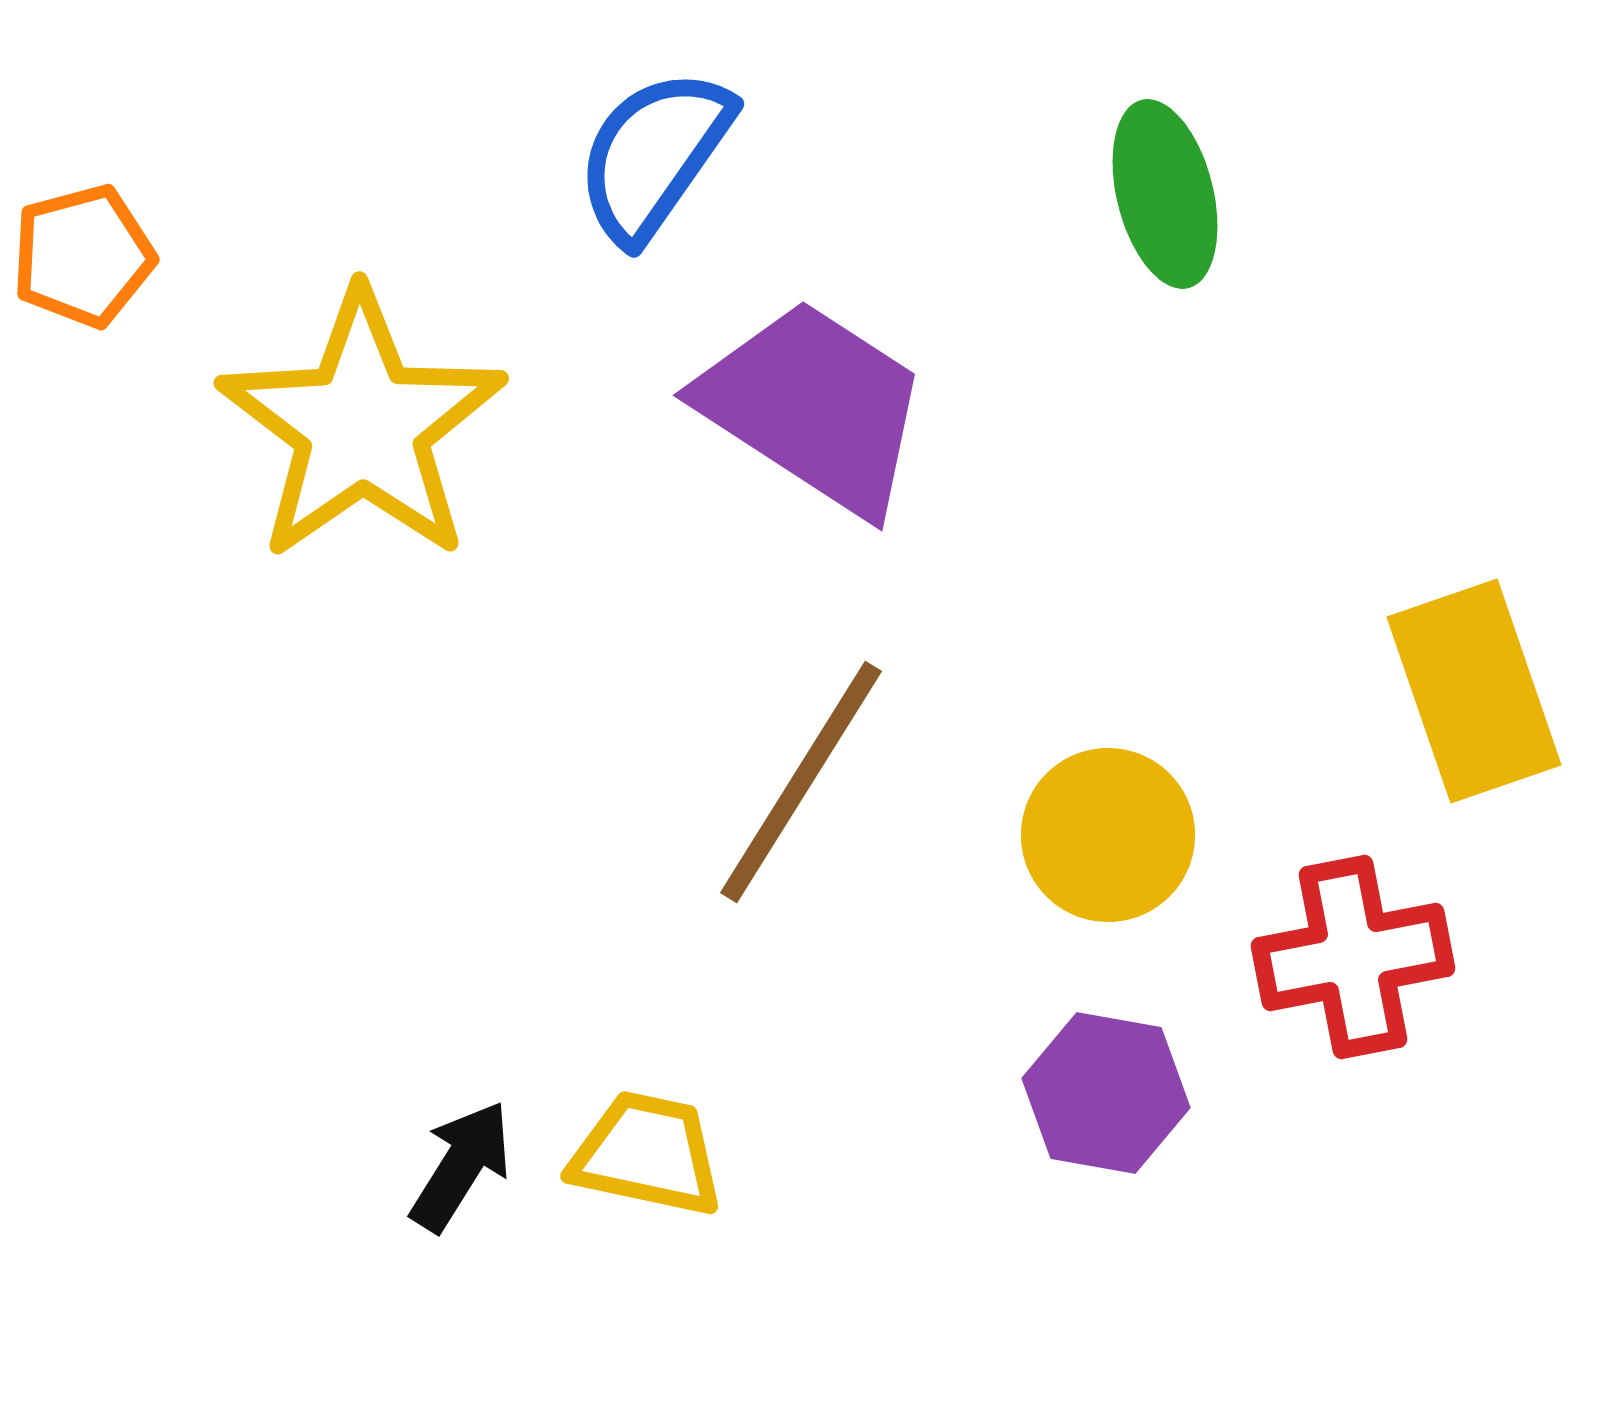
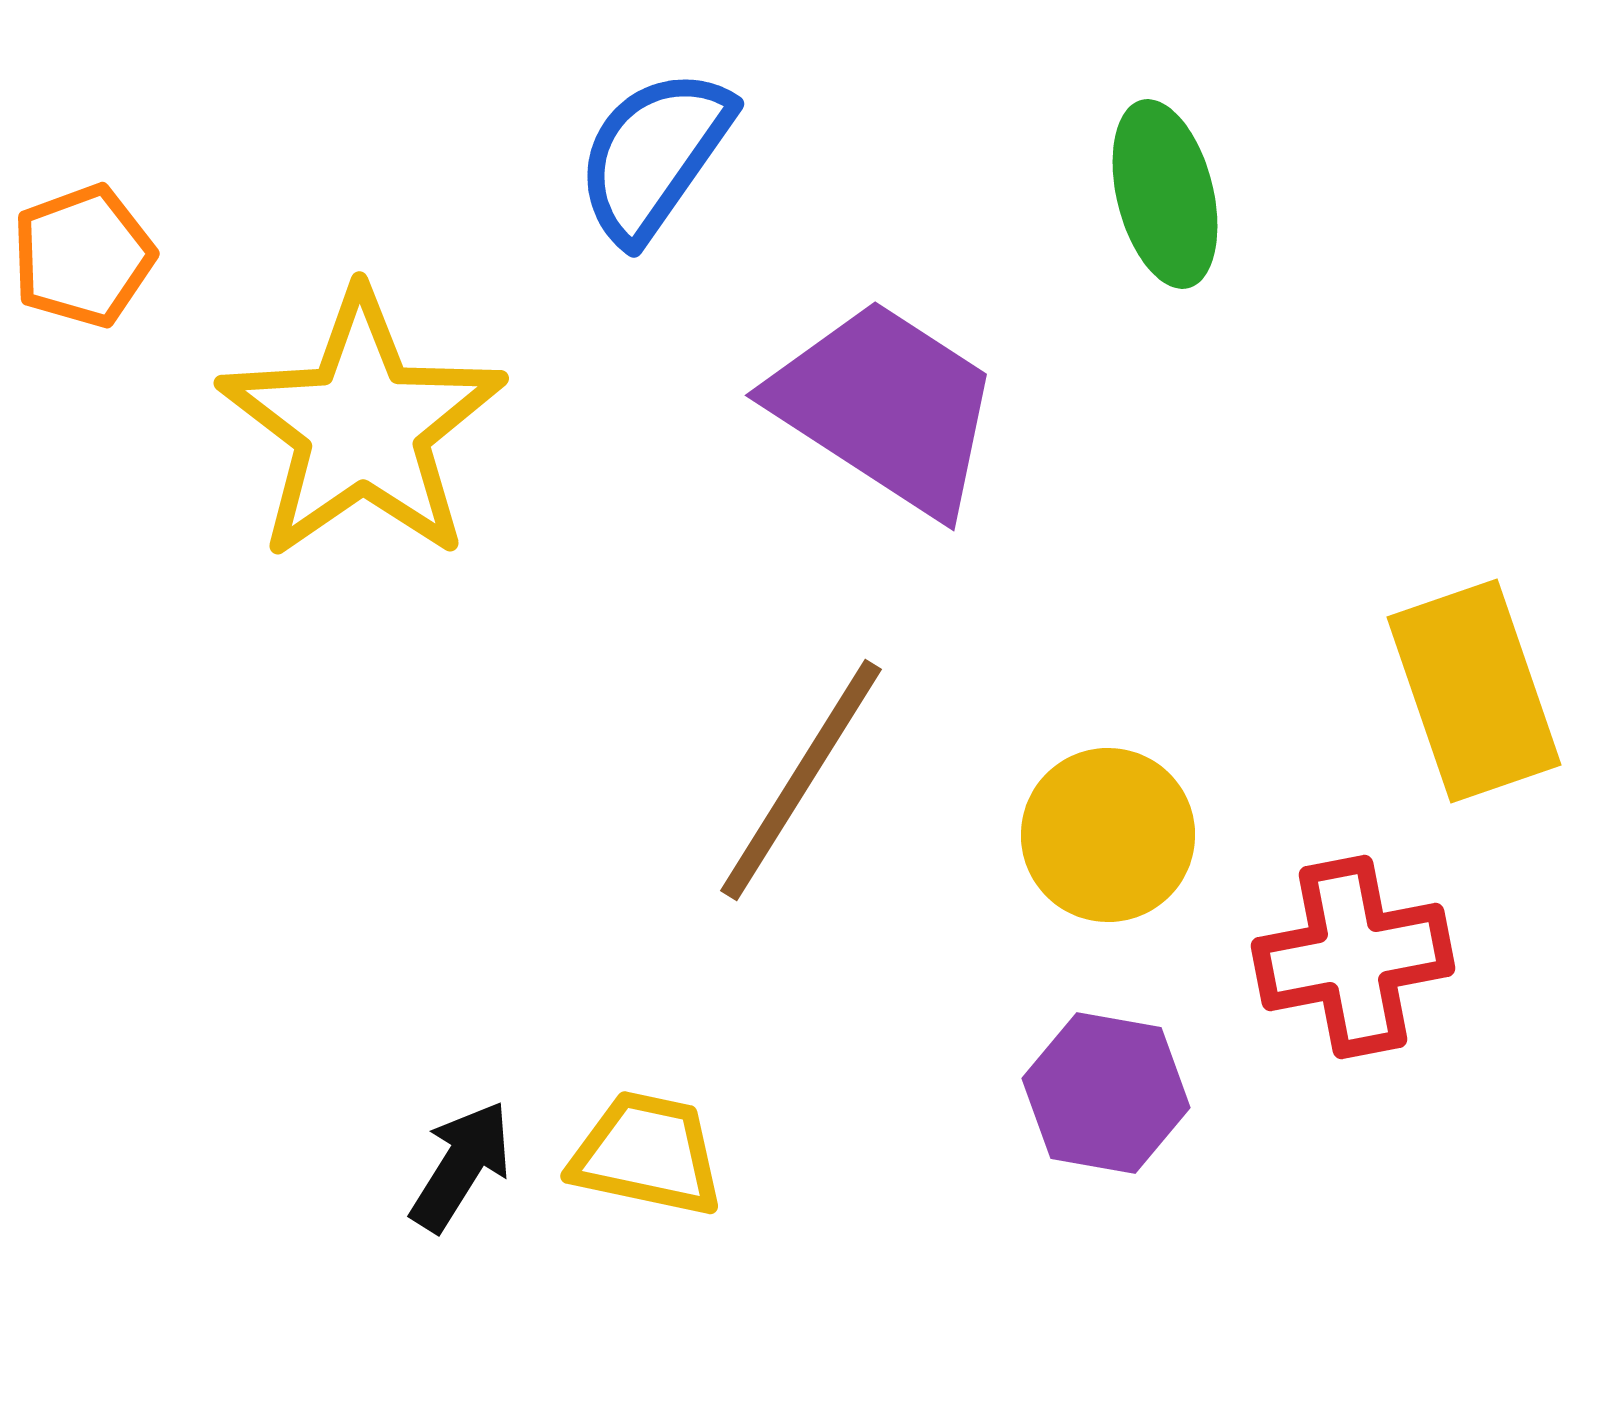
orange pentagon: rotated 5 degrees counterclockwise
purple trapezoid: moved 72 px right
brown line: moved 2 px up
